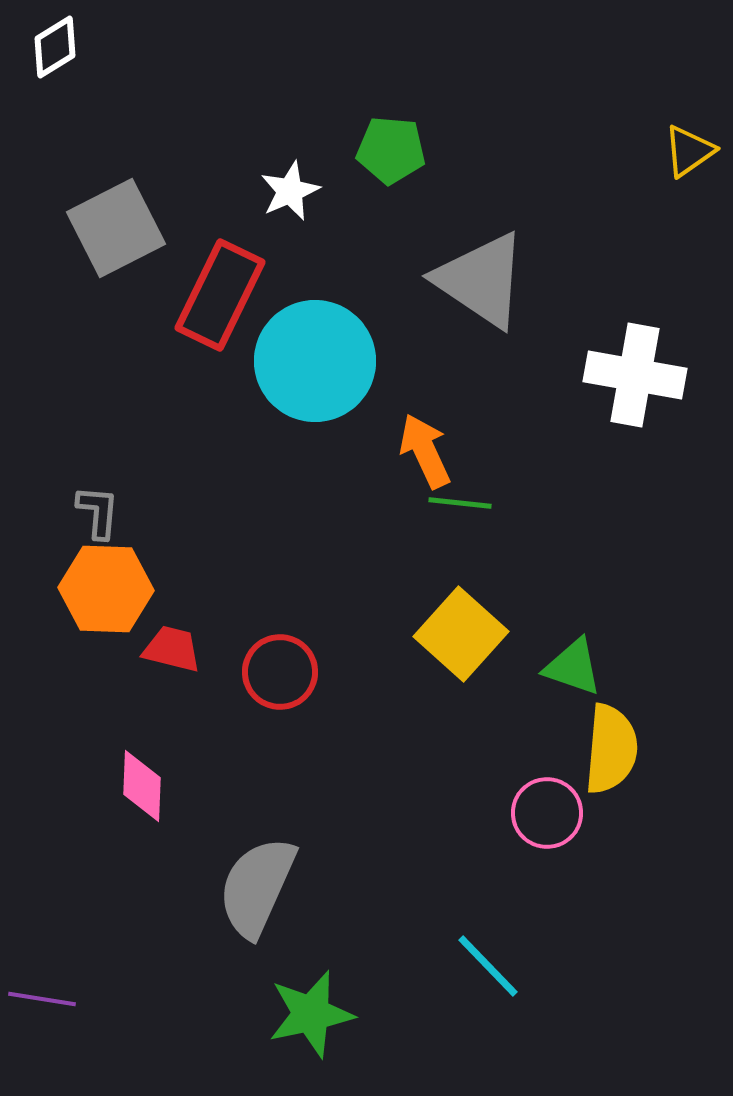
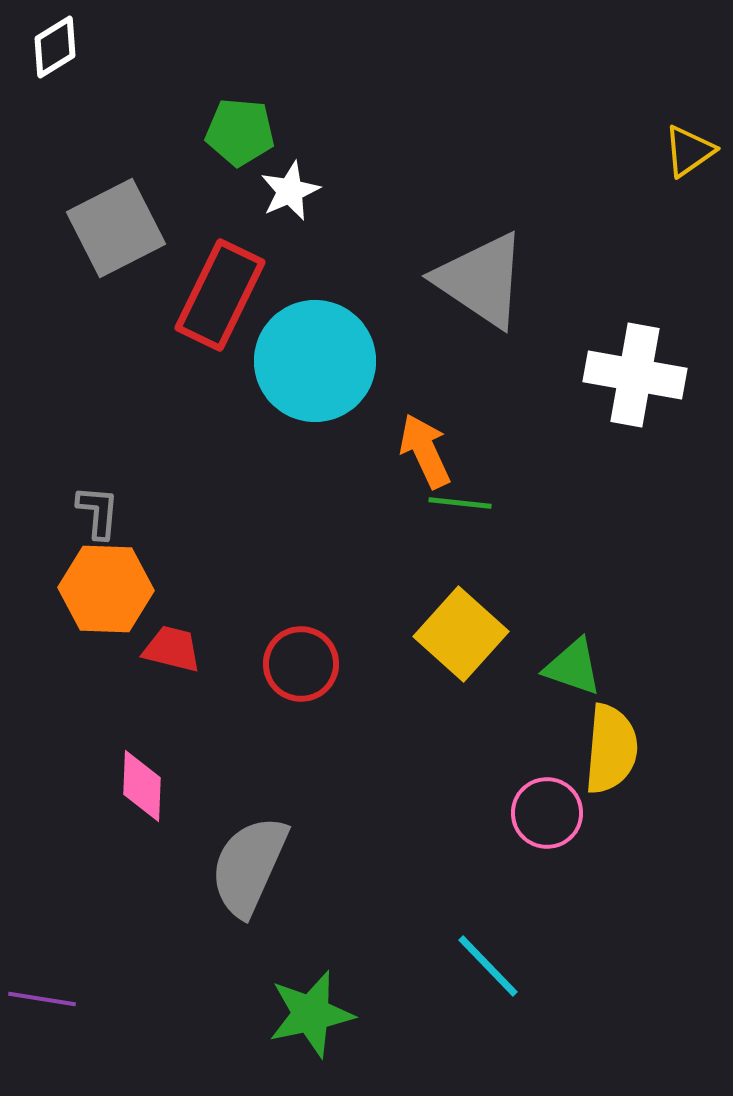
green pentagon: moved 151 px left, 18 px up
red circle: moved 21 px right, 8 px up
gray semicircle: moved 8 px left, 21 px up
